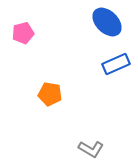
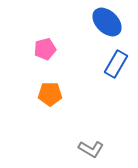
pink pentagon: moved 22 px right, 16 px down
blue rectangle: rotated 36 degrees counterclockwise
orange pentagon: rotated 10 degrees counterclockwise
